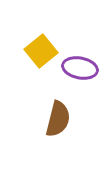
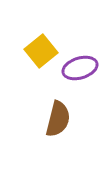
purple ellipse: rotated 28 degrees counterclockwise
